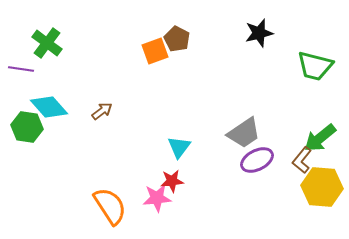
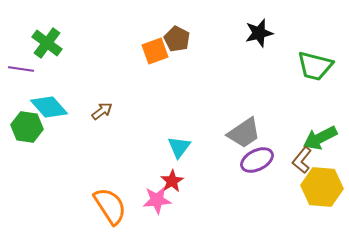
green arrow: rotated 12 degrees clockwise
red star: rotated 25 degrees counterclockwise
pink star: moved 2 px down
